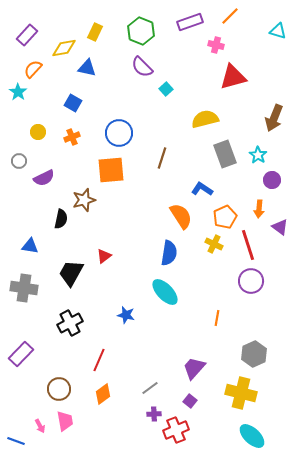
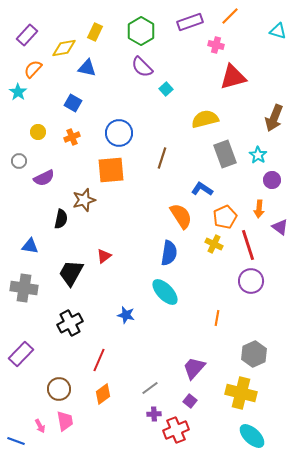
green hexagon at (141, 31): rotated 8 degrees clockwise
